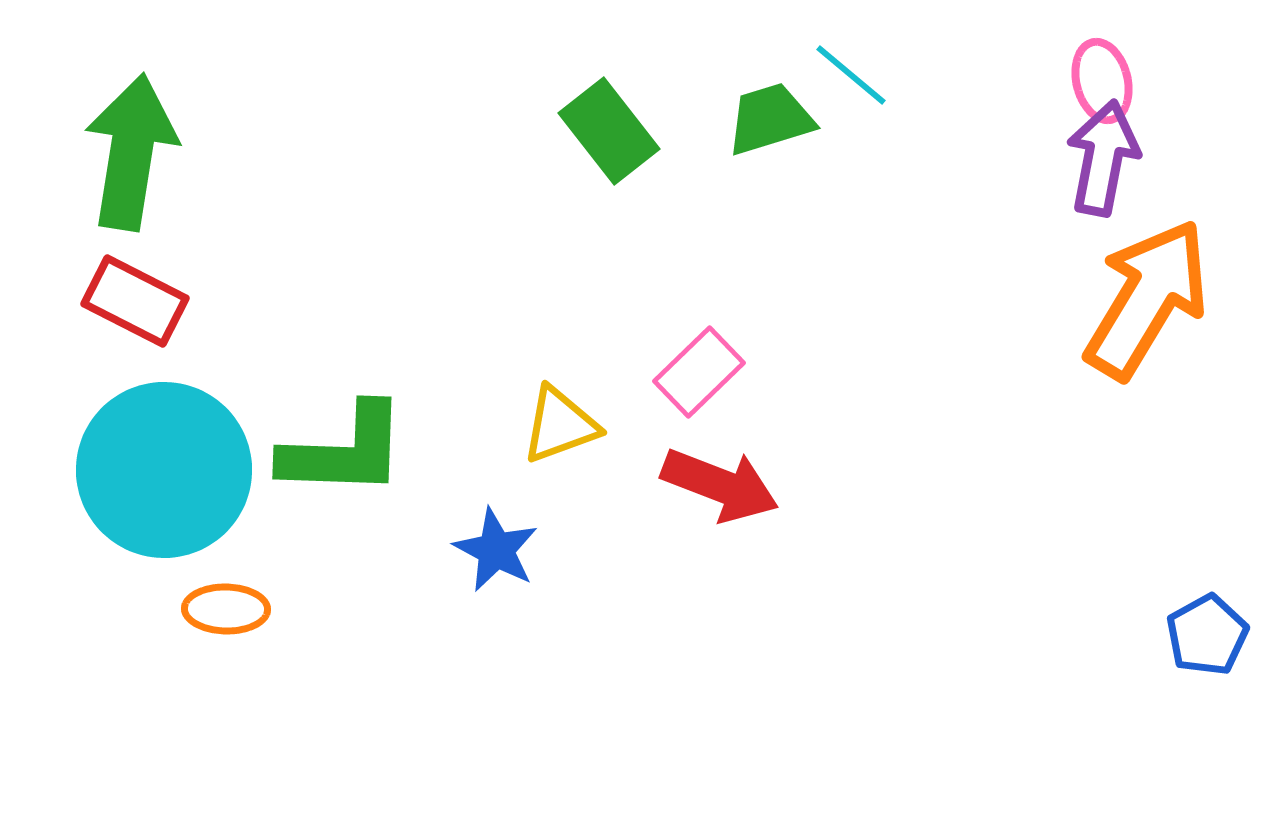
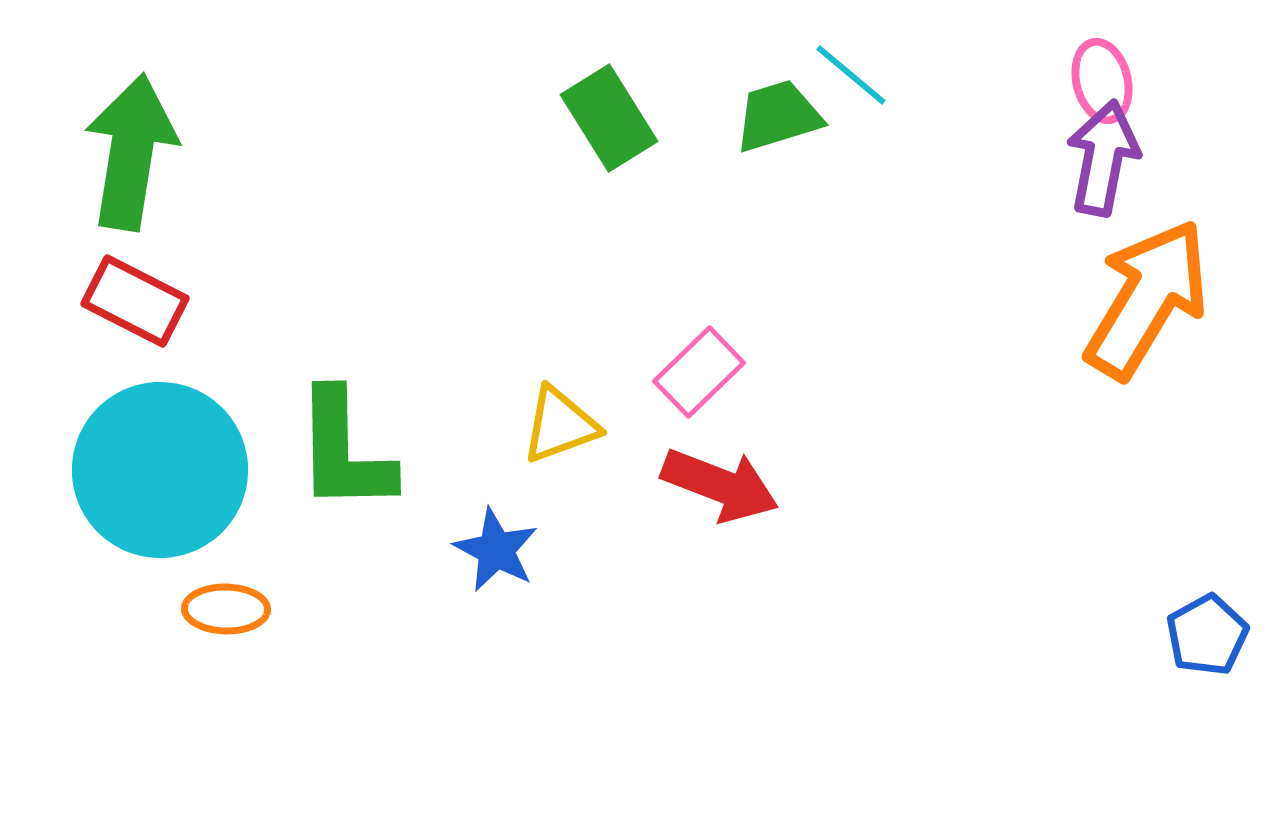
green trapezoid: moved 8 px right, 3 px up
green rectangle: moved 13 px up; rotated 6 degrees clockwise
green L-shape: rotated 87 degrees clockwise
cyan circle: moved 4 px left
